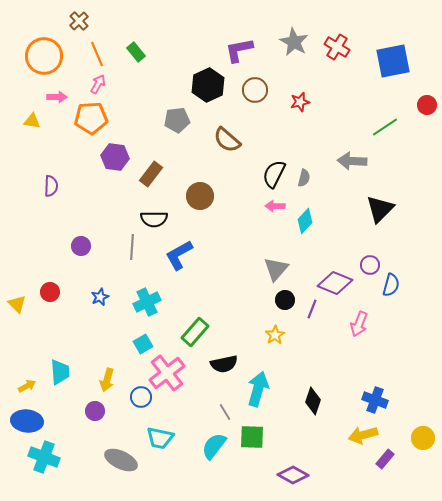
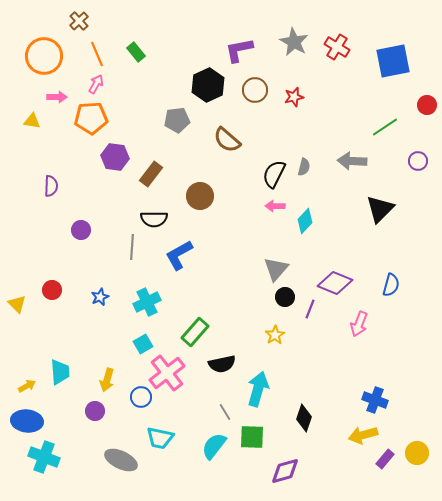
pink arrow at (98, 84): moved 2 px left
red star at (300, 102): moved 6 px left, 5 px up
gray semicircle at (304, 178): moved 11 px up
purple circle at (81, 246): moved 16 px up
purple circle at (370, 265): moved 48 px right, 104 px up
red circle at (50, 292): moved 2 px right, 2 px up
black circle at (285, 300): moved 3 px up
purple line at (312, 309): moved 2 px left
black semicircle at (224, 364): moved 2 px left
black diamond at (313, 401): moved 9 px left, 17 px down
yellow circle at (423, 438): moved 6 px left, 15 px down
purple diamond at (293, 475): moved 8 px left, 4 px up; rotated 44 degrees counterclockwise
